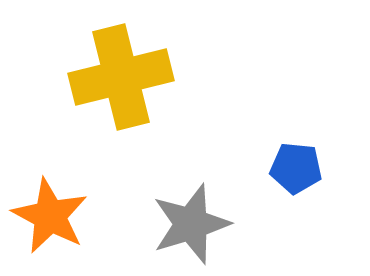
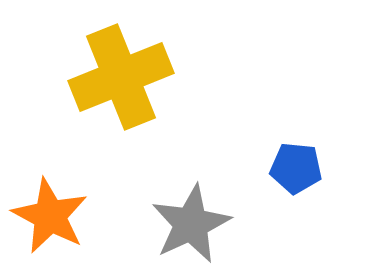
yellow cross: rotated 8 degrees counterclockwise
gray star: rotated 8 degrees counterclockwise
